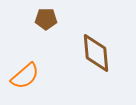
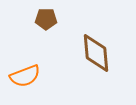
orange semicircle: rotated 20 degrees clockwise
